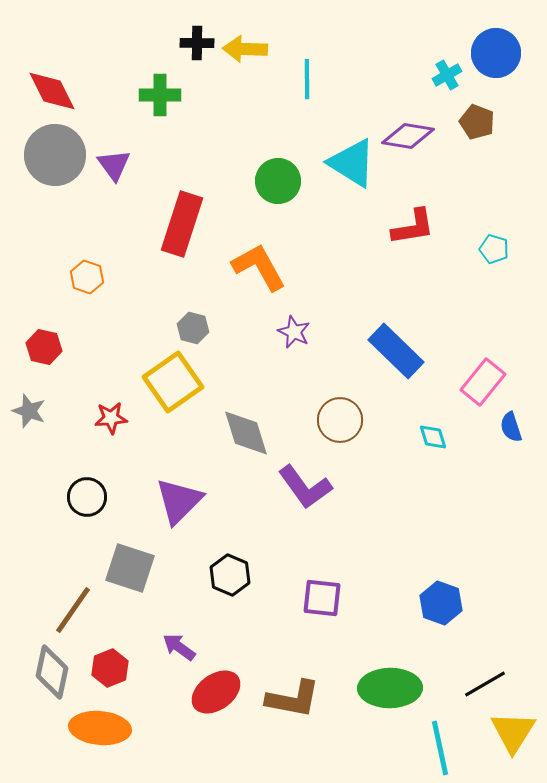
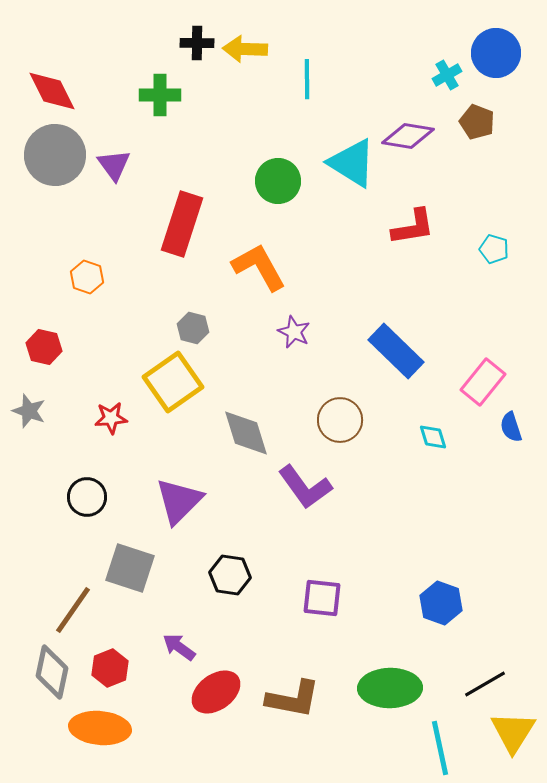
black hexagon at (230, 575): rotated 15 degrees counterclockwise
